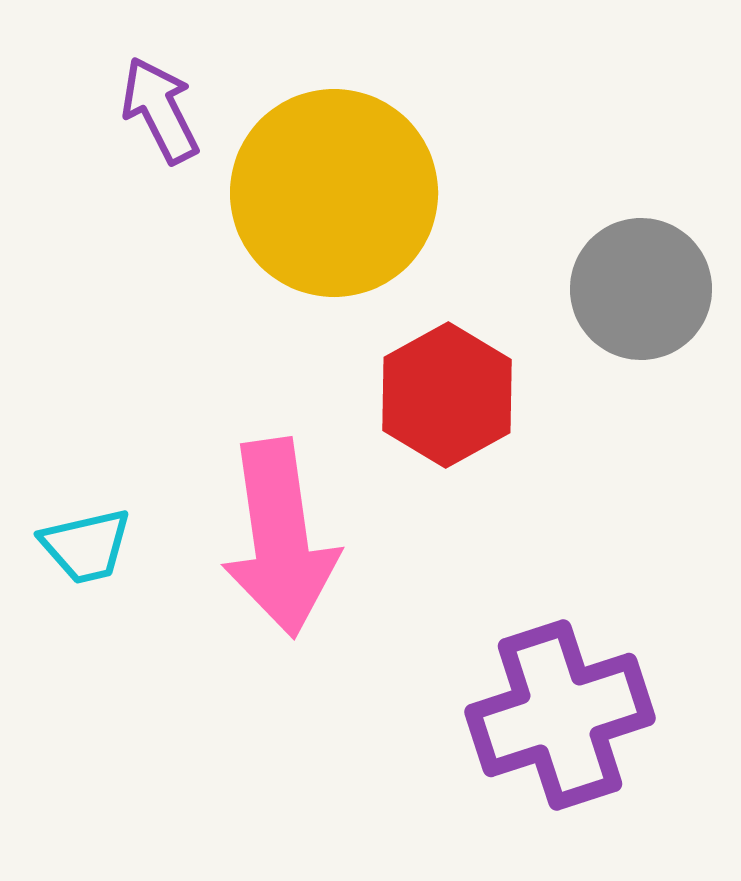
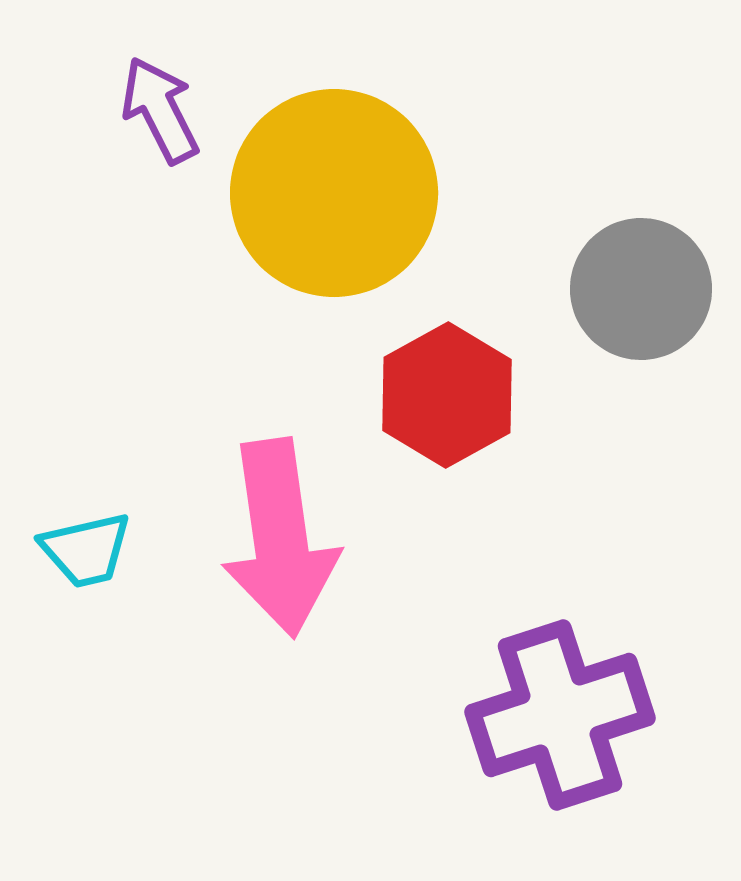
cyan trapezoid: moved 4 px down
